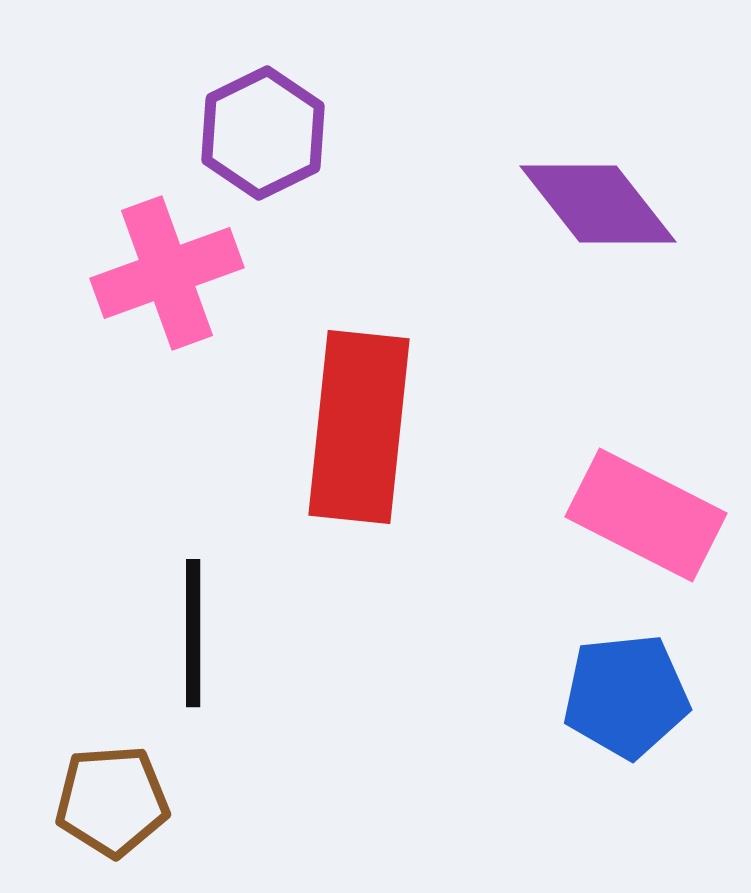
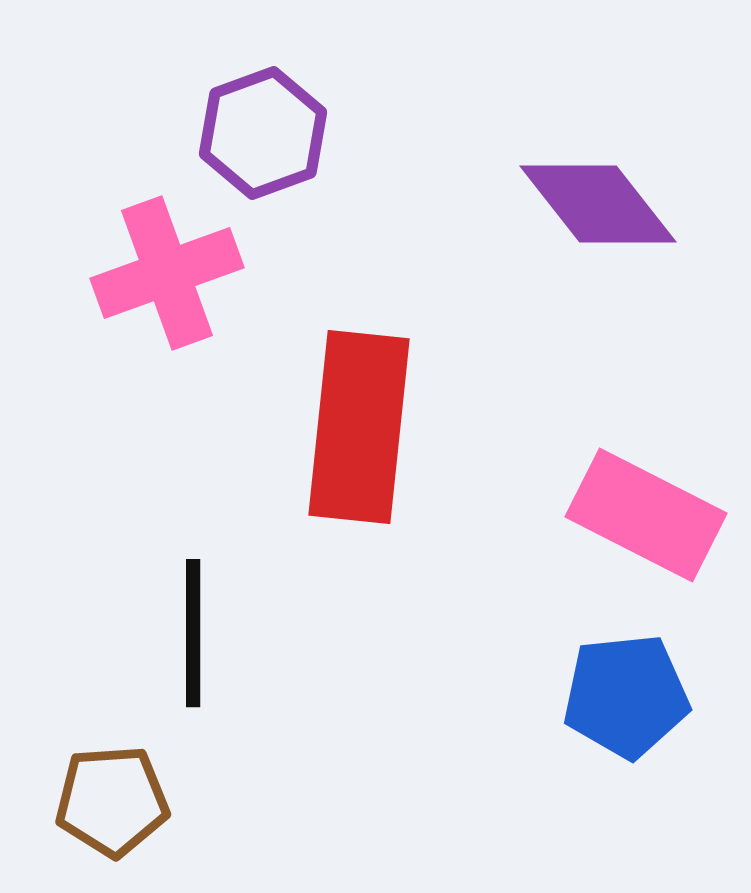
purple hexagon: rotated 6 degrees clockwise
